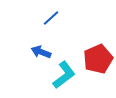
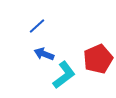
blue line: moved 14 px left, 8 px down
blue arrow: moved 3 px right, 2 px down
